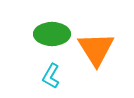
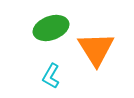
green ellipse: moved 1 px left, 6 px up; rotated 20 degrees counterclockwise
